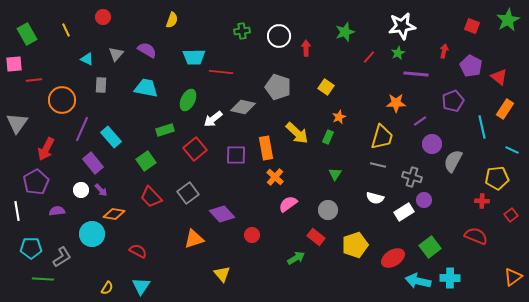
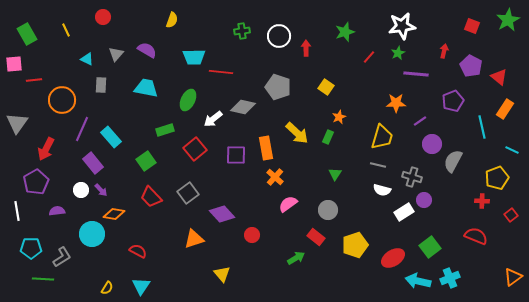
yellow pentagon at (497, 178): rotated 15 degrees counterclockwise
white semicircle at (375, 198): moved 7 px right, 8 px up
cyan cross at (450, 278): rotated 24 degrees counterclockwise
